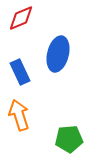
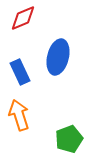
red diamond: moved 2 px right
blue ellipse: moved 3 px down
green pentagon: rotated 16 degrees counterclockwise
